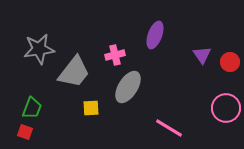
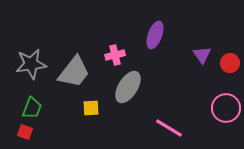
gray star: moved 8 px left, 15 px down
red circle: moved 1 px down
